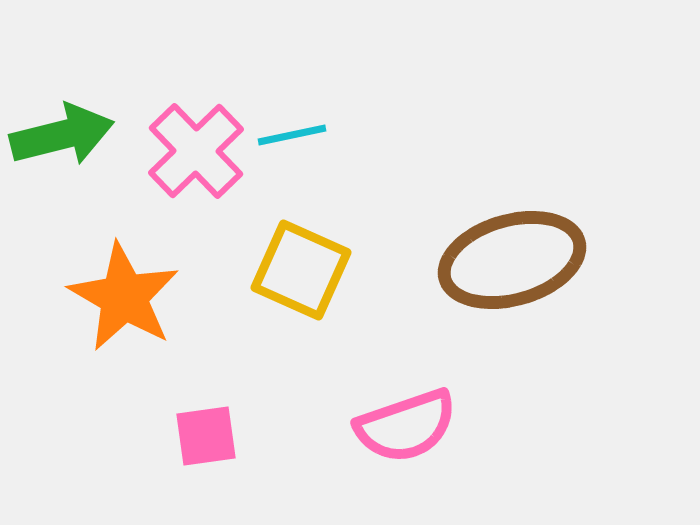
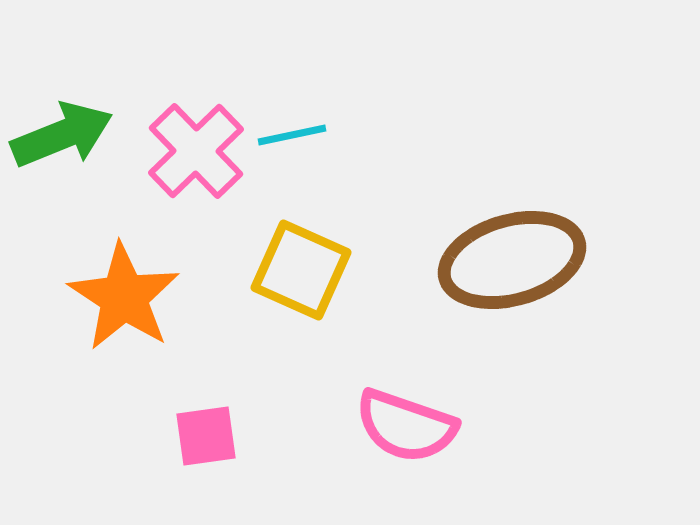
green arrow: rotated 8 degrees counterclockwise
orange star: rotated 3 degrees clockwise
pink semicircle: rotated 38 degrees clockwise
